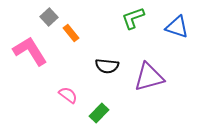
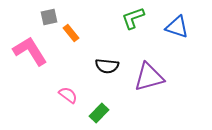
gray square: rotated 30 degrees clockwise
